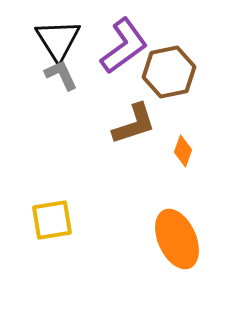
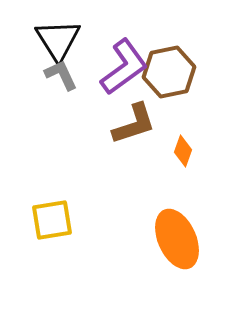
purple L-shape: moved 21 px down
